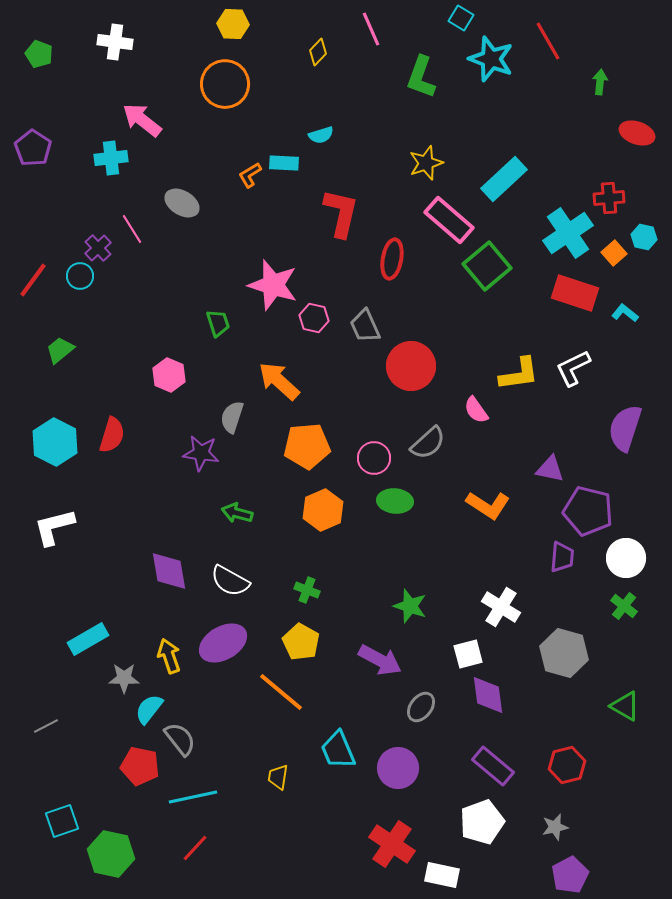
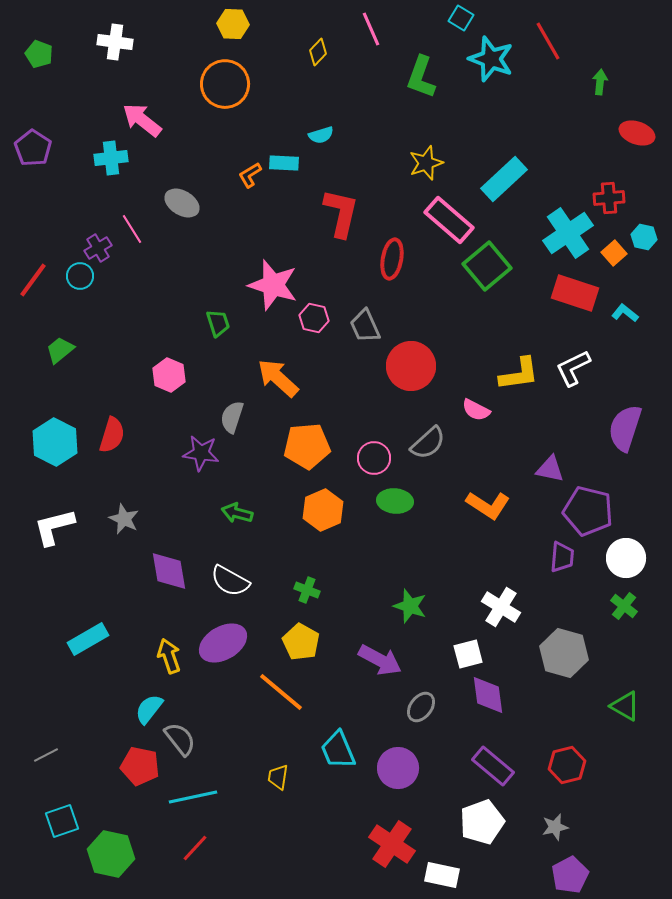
purple cross at (98, 248): rotated 12 degrees clockwise
orange arrow at (279, 381): moved 1 px left, 3 px up
pink semicircle at (476, 410): rotated 28 degrees counterclockwise
gray star at (124, 678): moved 159 px up; rotated 24 degrees clockwise
gray line at (46, 726): moved 29 px down
